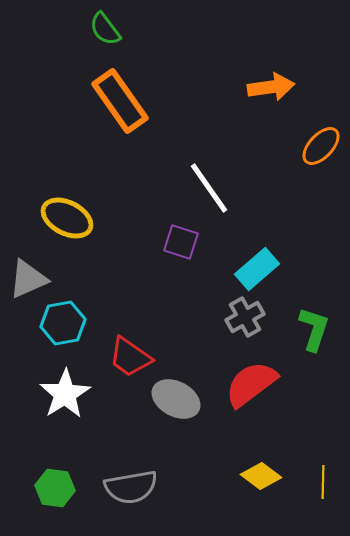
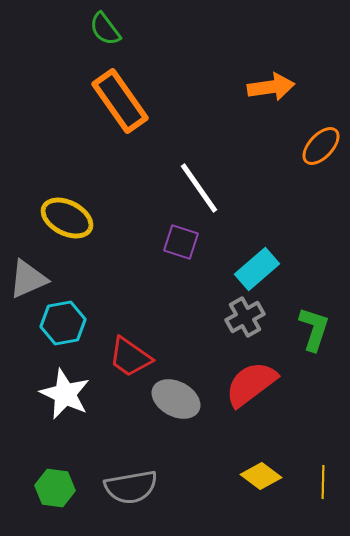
white line: moved 10 px left
white star: rotated 15 degrees counterclockwise
